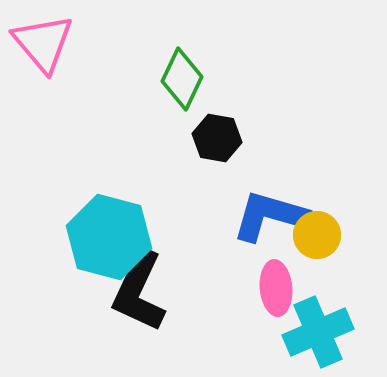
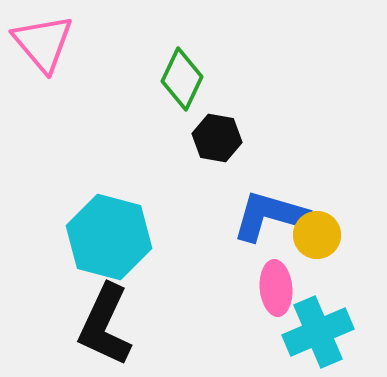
black L-shape: moved 34 px left, 34 px down
